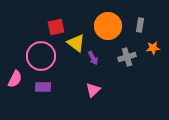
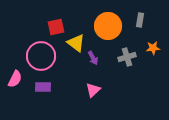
gray rectangle: moved 5 px up
